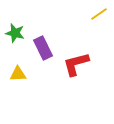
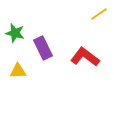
red L-shape: moved 9 px right, 7 px up; rotated 52 degrees clockwise
yellow triangle: moved 3 px up
